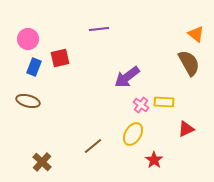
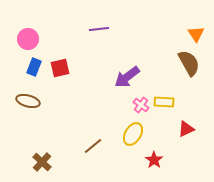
orange triangle: rotated 18 degrees clockwise
red square: moved 10 px down
